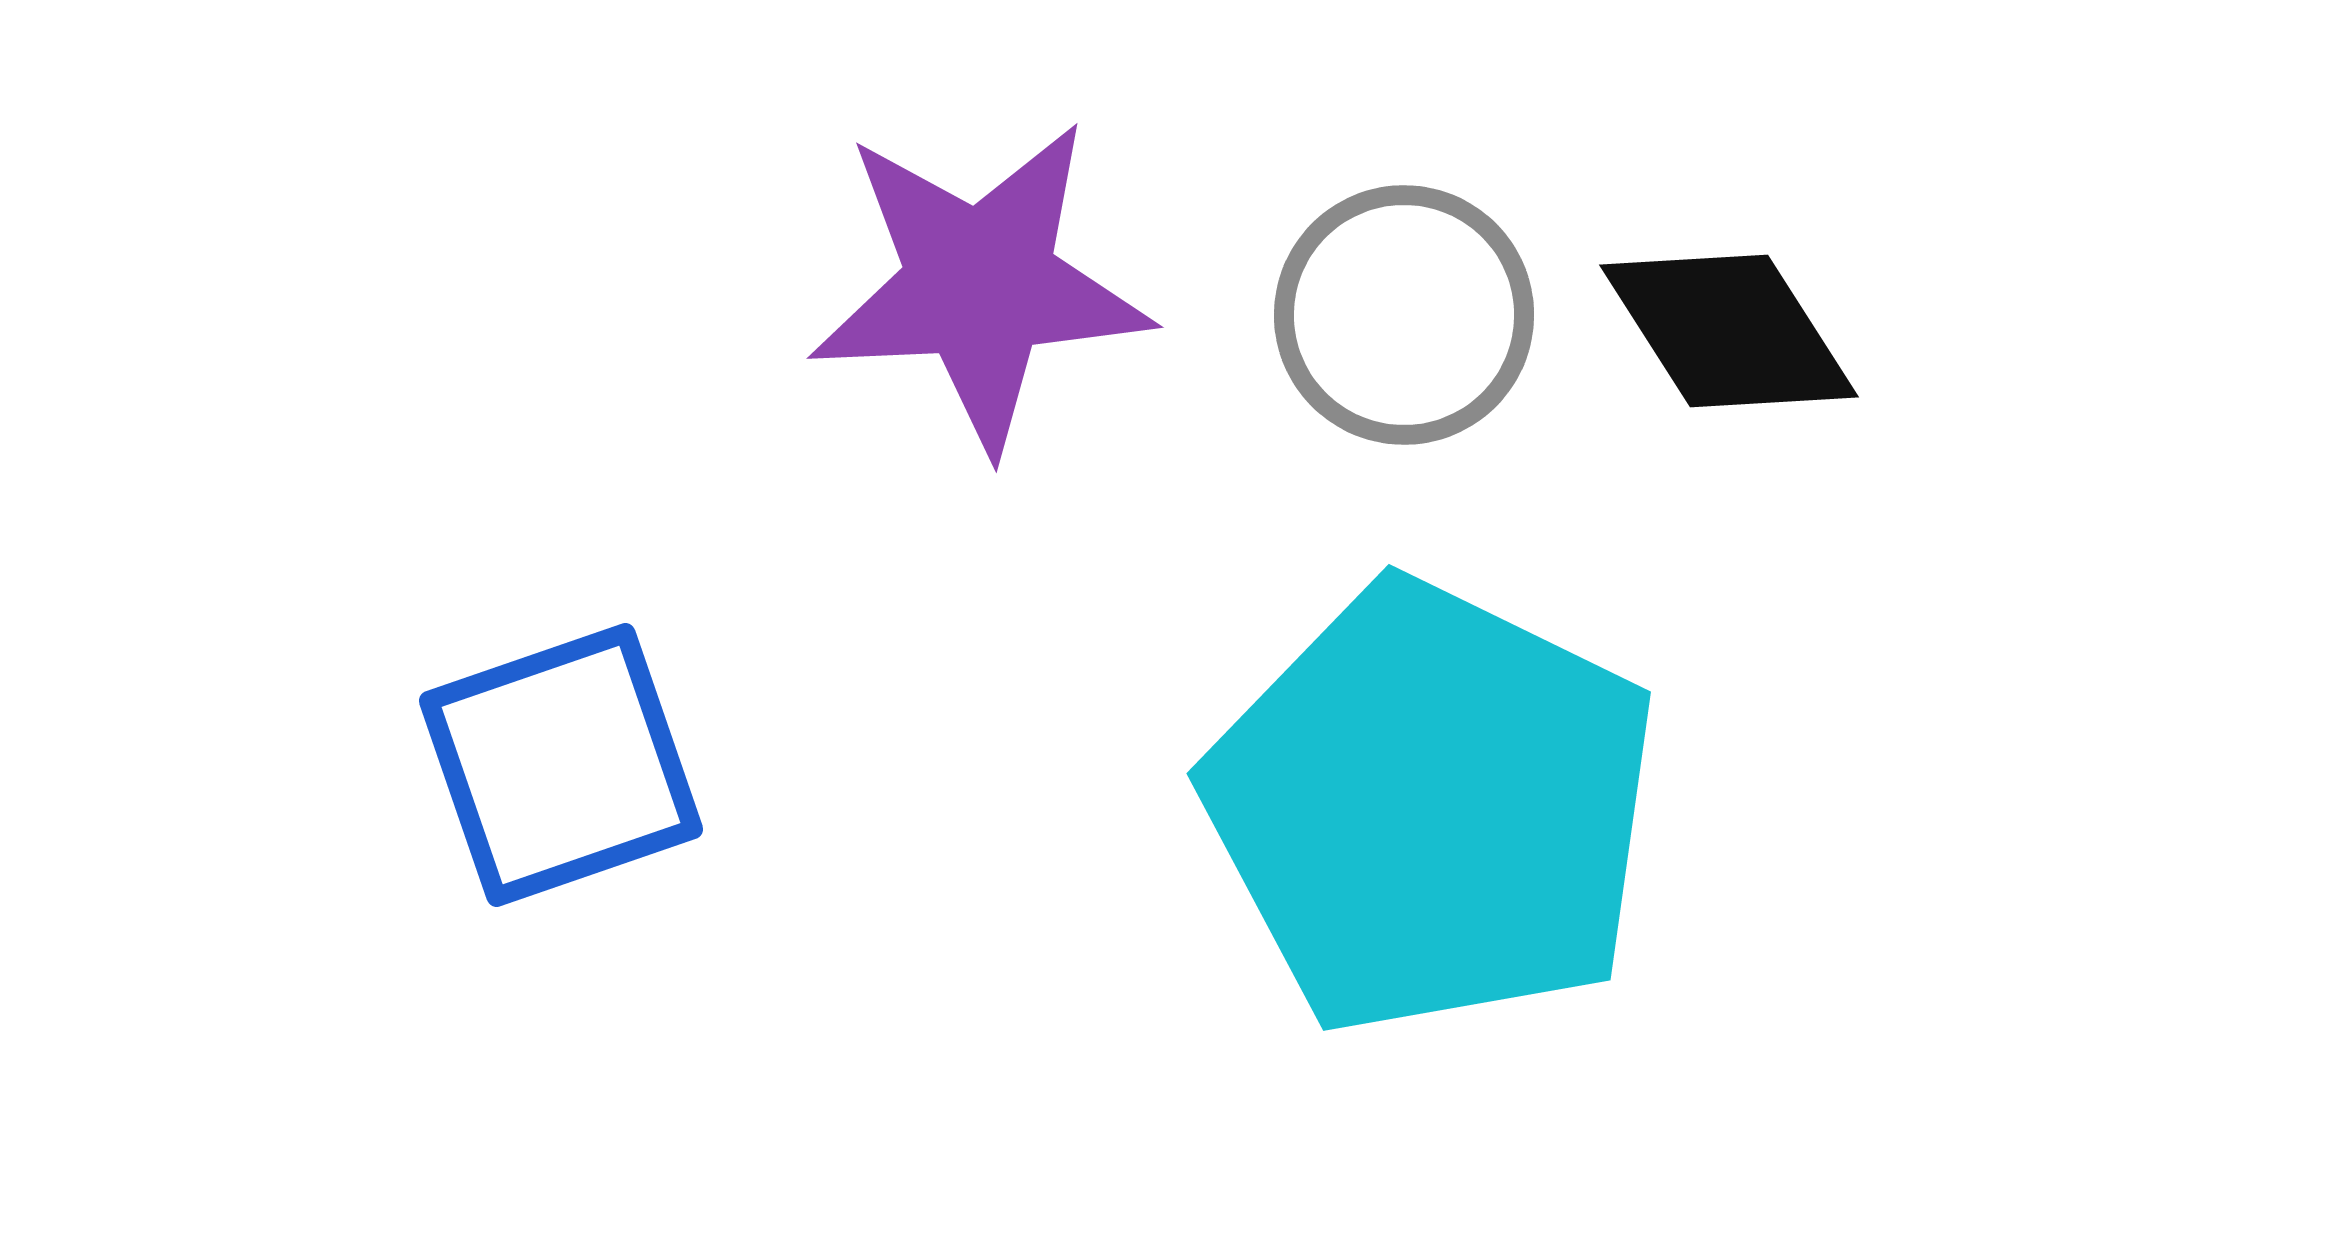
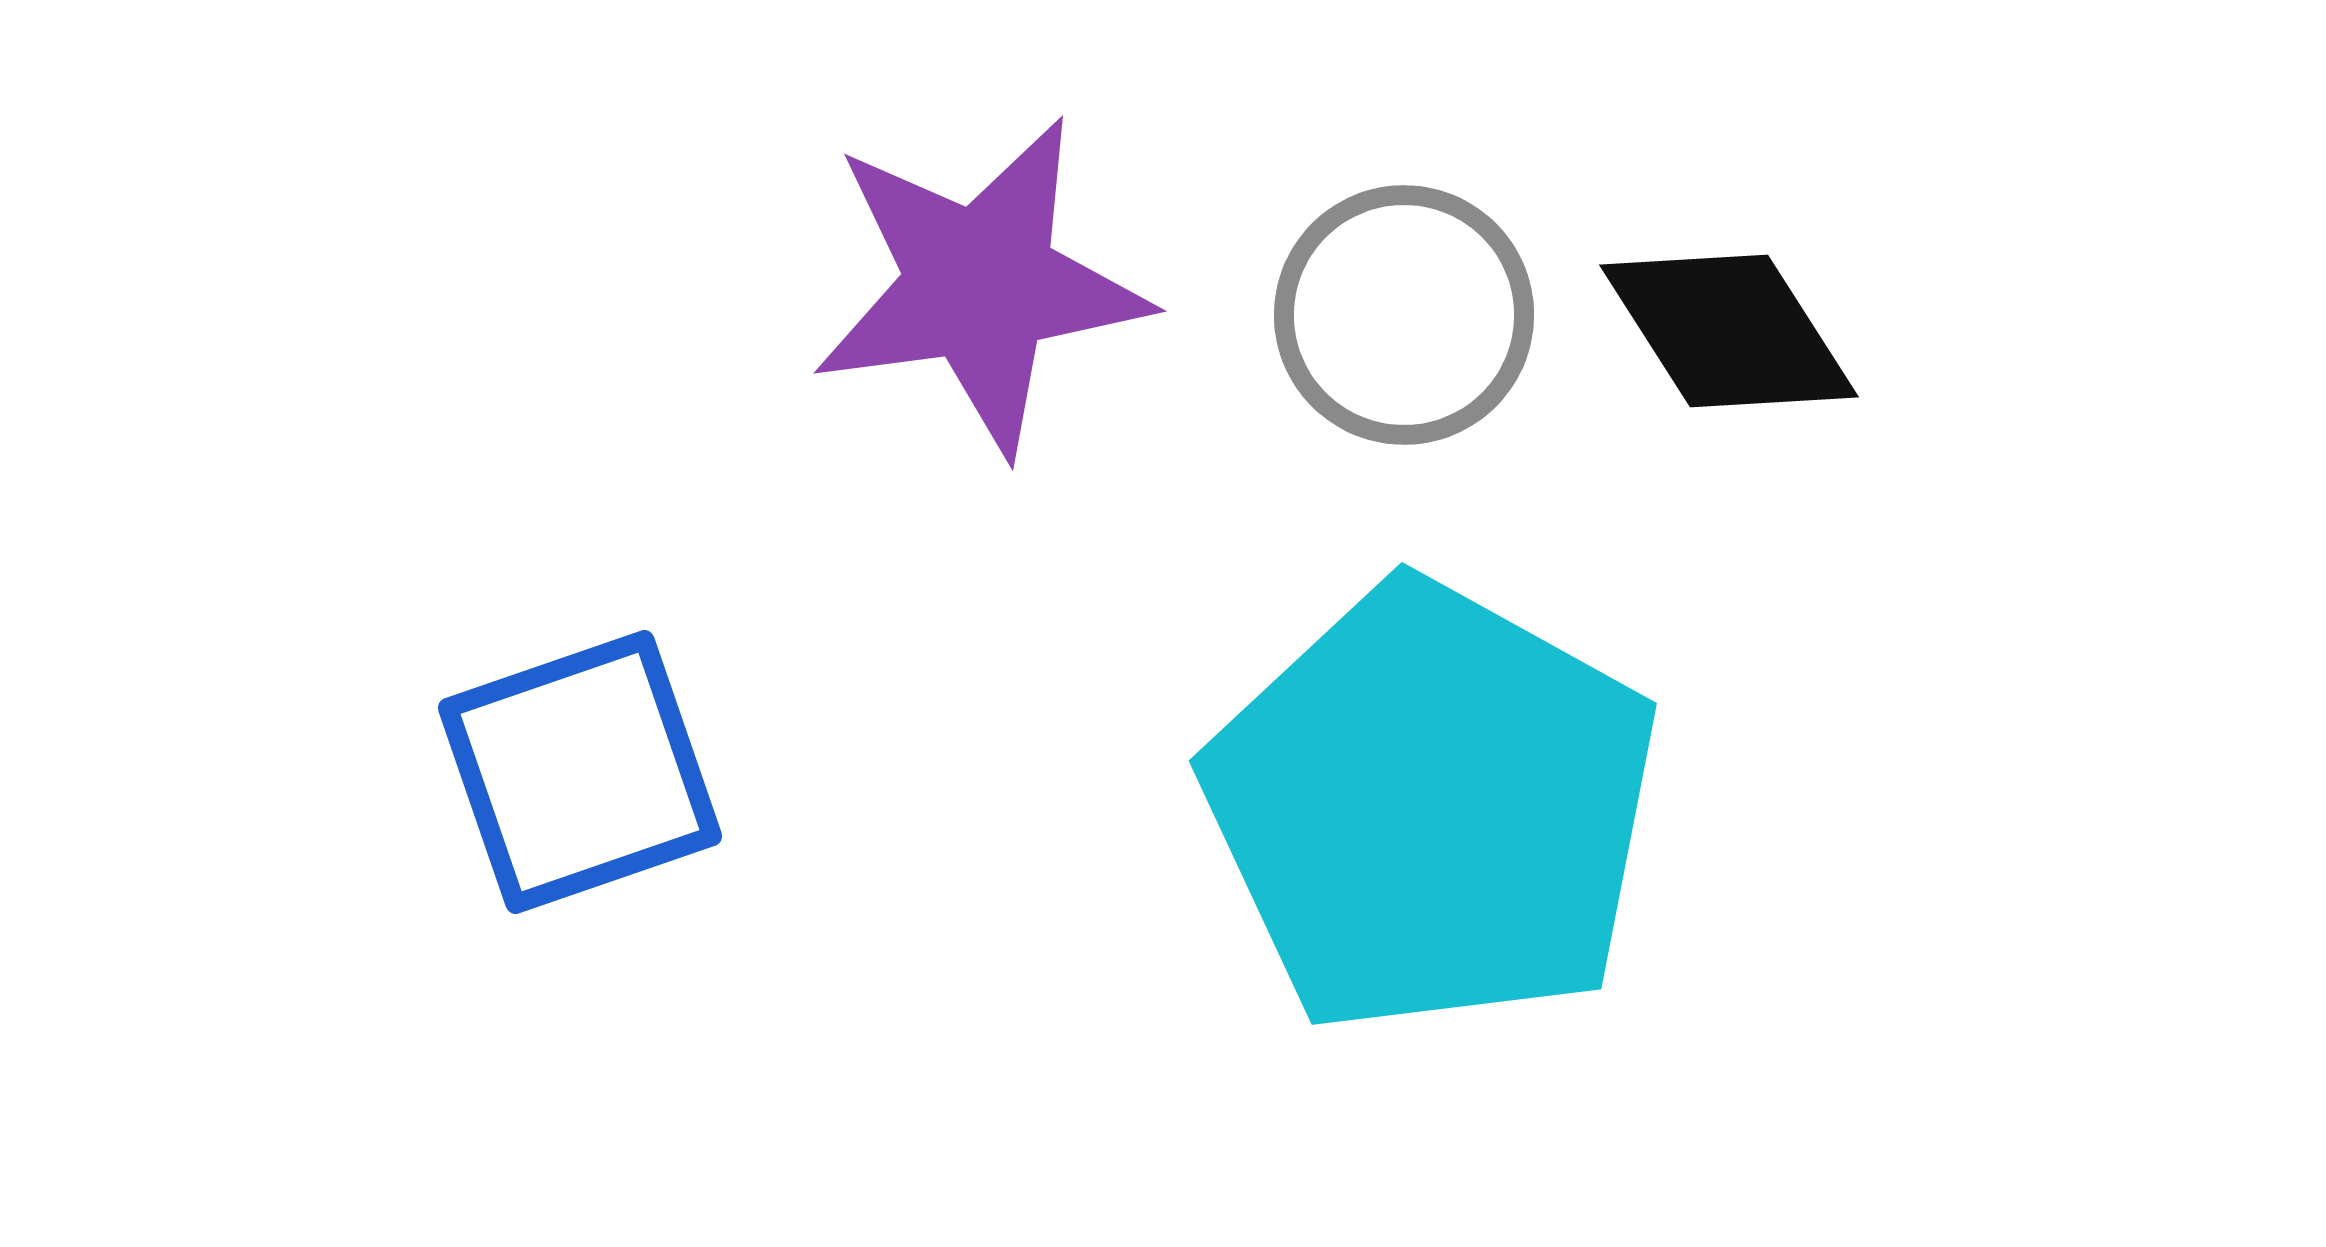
purple star: rotated 5 degrees counterclockwise
blue square: moved 19 px right, 7 px down
cyan pentagon: rotated 3 degrees clockwise
